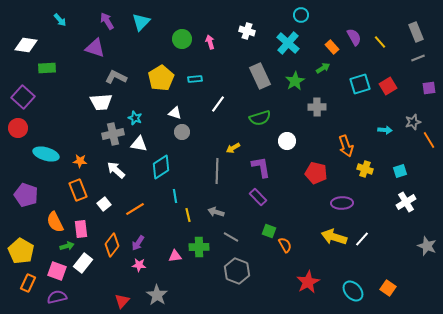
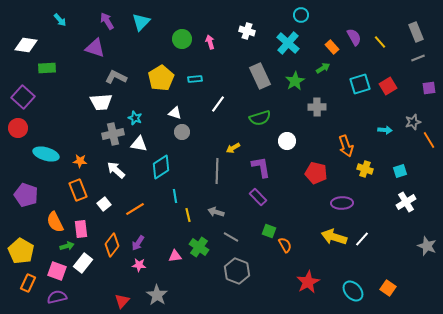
green cross at (199, 247): rotated 36 degrees clockwise
